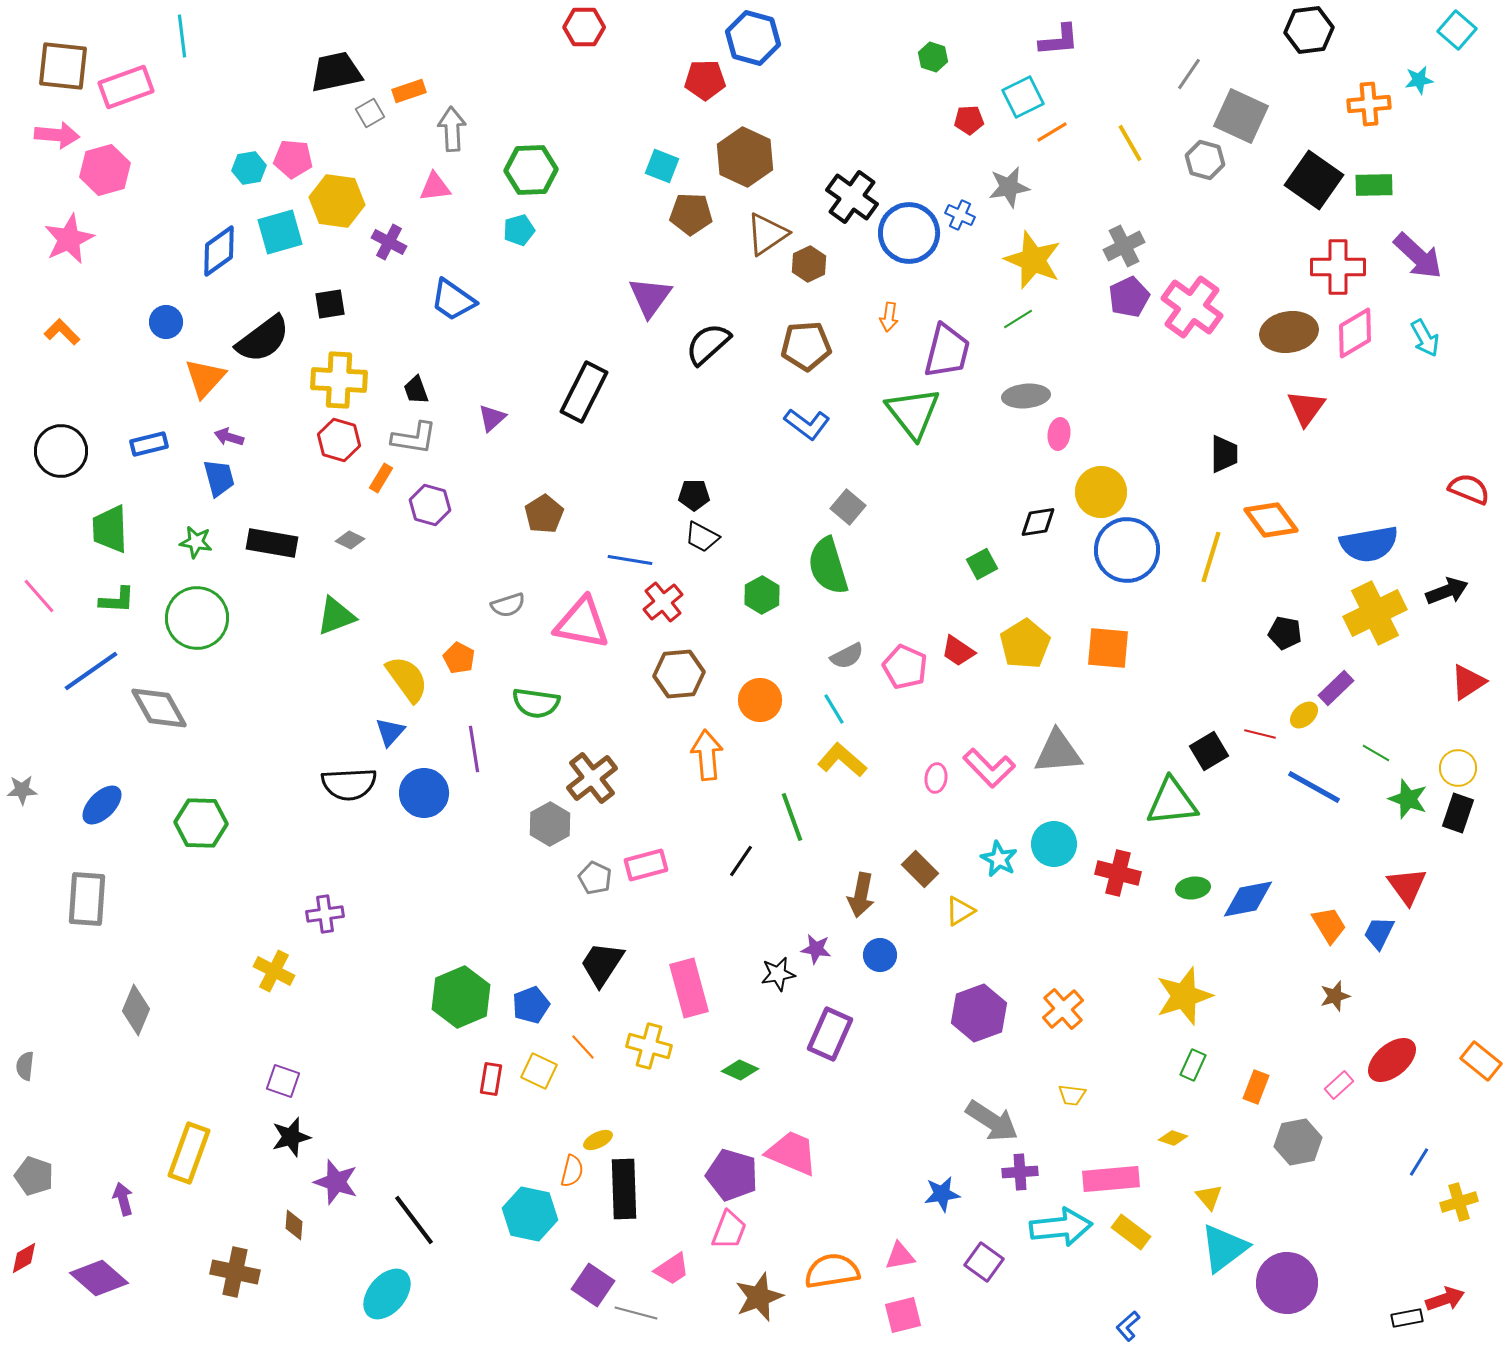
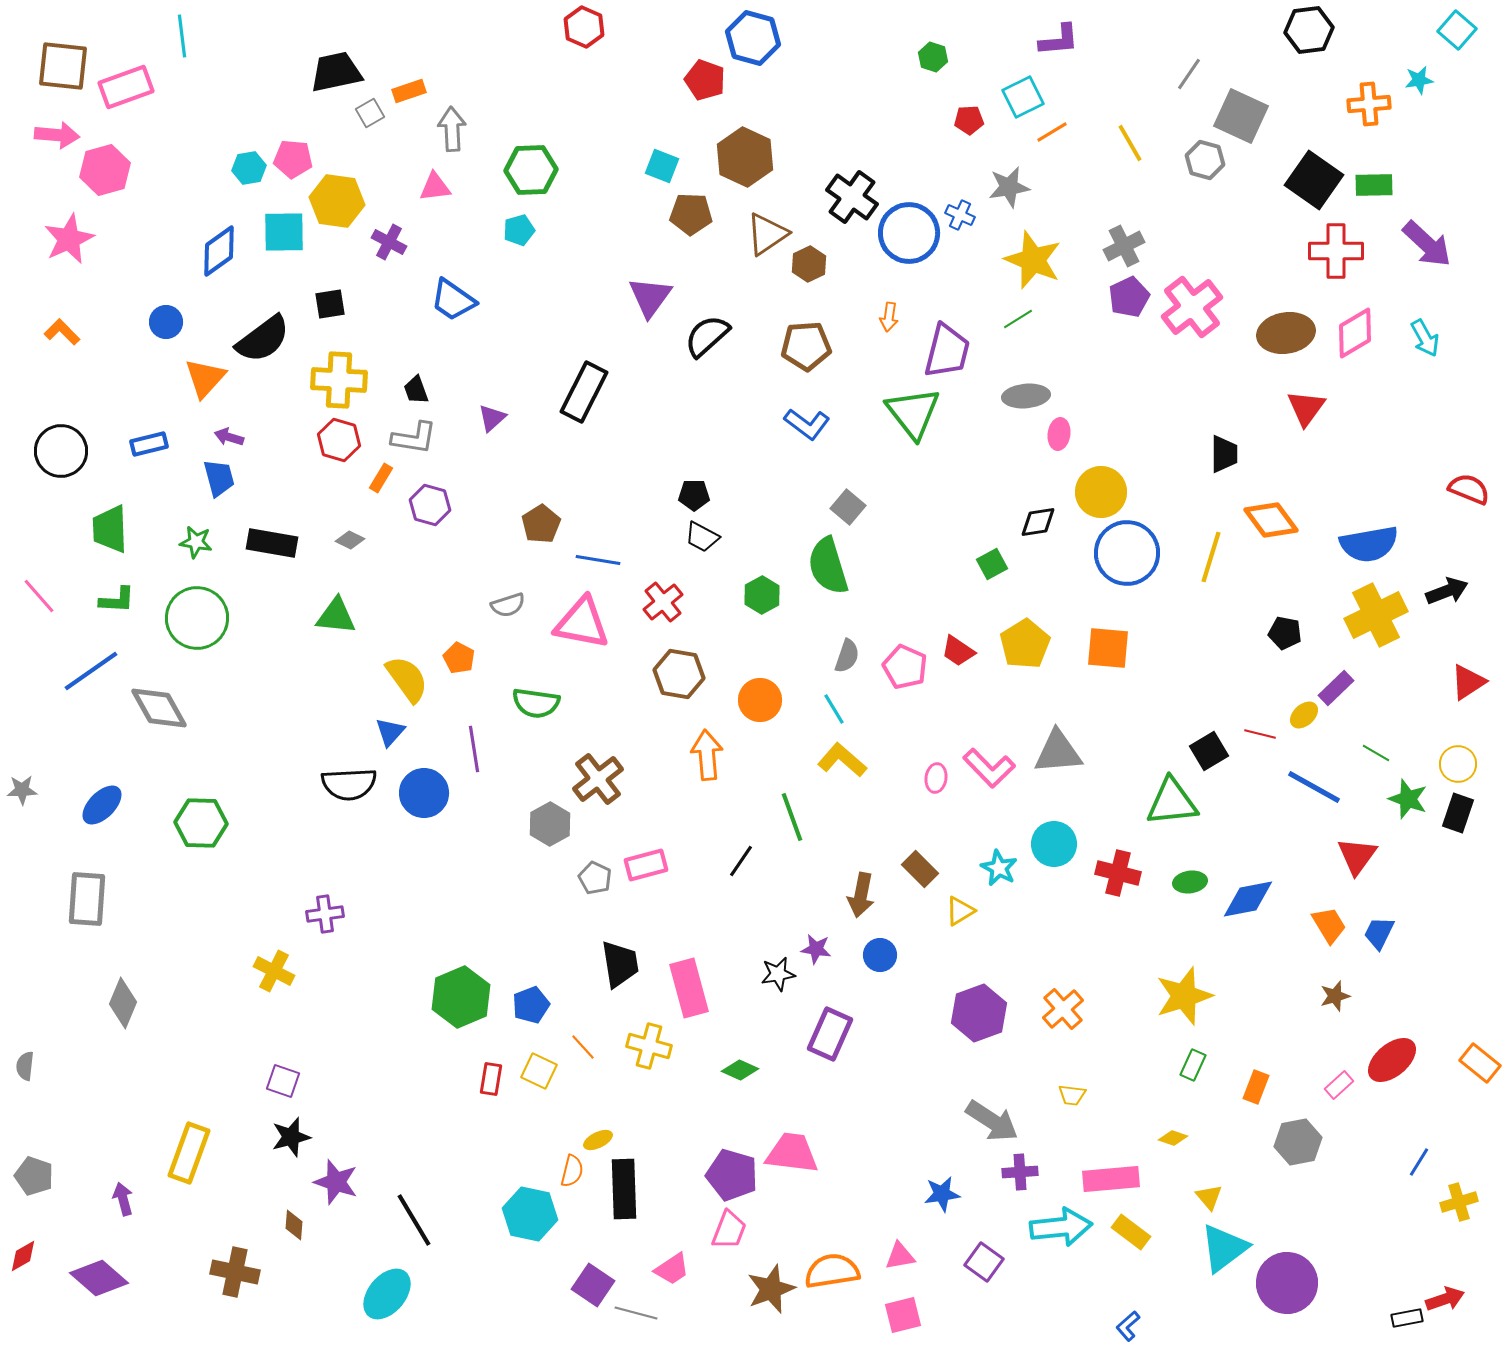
red hexagon at (584, 27): rotated 24 degrees clockwise
red pentagon at (705, 80): rotated 21 degrees clockwise
cyan square at (280, 232): moved 4 px right; rotated 15 degrees clockwise
purple arrow at (1418, 256): moved 9 px right, 12 px up
red cross at (1338, 267): moved 2 px left, 16 px up
pink cross at (1192, 307): rotated 16 degrees clockwise
brown ellipse at (1289, 332): moved 3 px left, 1 px down
black semicircle at (708, 344): moved 1 px left, 8 px up
brown pentagon at (544, 514): moved 3 px left, 10 px down
blue circle at (1127, 550): moved 3 px down
blue line at (630, 560): moved 32 px left
green square at (982, 564): moved 10 px right
yellow cross at (1375, 613): moved 1 px right, 2 px down
green triangle at (336, 616): rotated 27 degrees clockwise
gray semicircle at (847, 656): rotated 44 degrees counterclockwise
brown hexagon at (679, 674): rotated 15 degrees clockwise
yellow circle at (1458, 768): moved 4 px up
brown cross at (592, 778): moved 6 px right, 1 px down
cyan star at (999, 859): moved 9 px down
red triangle at (1407, 886): moved 50 px left, 30 px up; rotated 12 degrees clockwise
green ellipse at (1193, 888): moved 3 px left, 6 px up
black trapezoid at (602, 964): moved 18 px right; rotated 138 degrees clockwise
gray diamond at (136, 1010): moved 13 px left, 7 px up
orange rectangle at (1481, 1061): moved 1 px left, 2 px down
pink trapezoid at (792, 1153): rotated 16 degrees counterclockwise
black line at (414, 1220): rotated 6 degrees clockwise
red diamond at (24, 1258): moved 1 px left, 2 px up
brown star at (759, 1297): moved 12 px right, 8 px up
